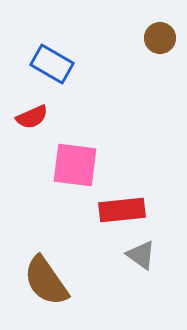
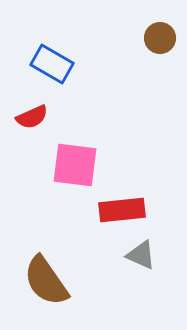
gray triangle: rotated 12 degrees counterclockwise
